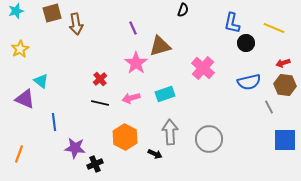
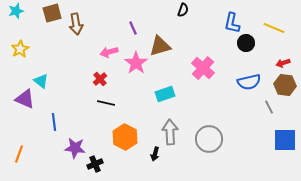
pink arrow: moved 22 px left, 46 px up
black line: moved 6 px right
black arrow: rotated 80 degrees clockwise
